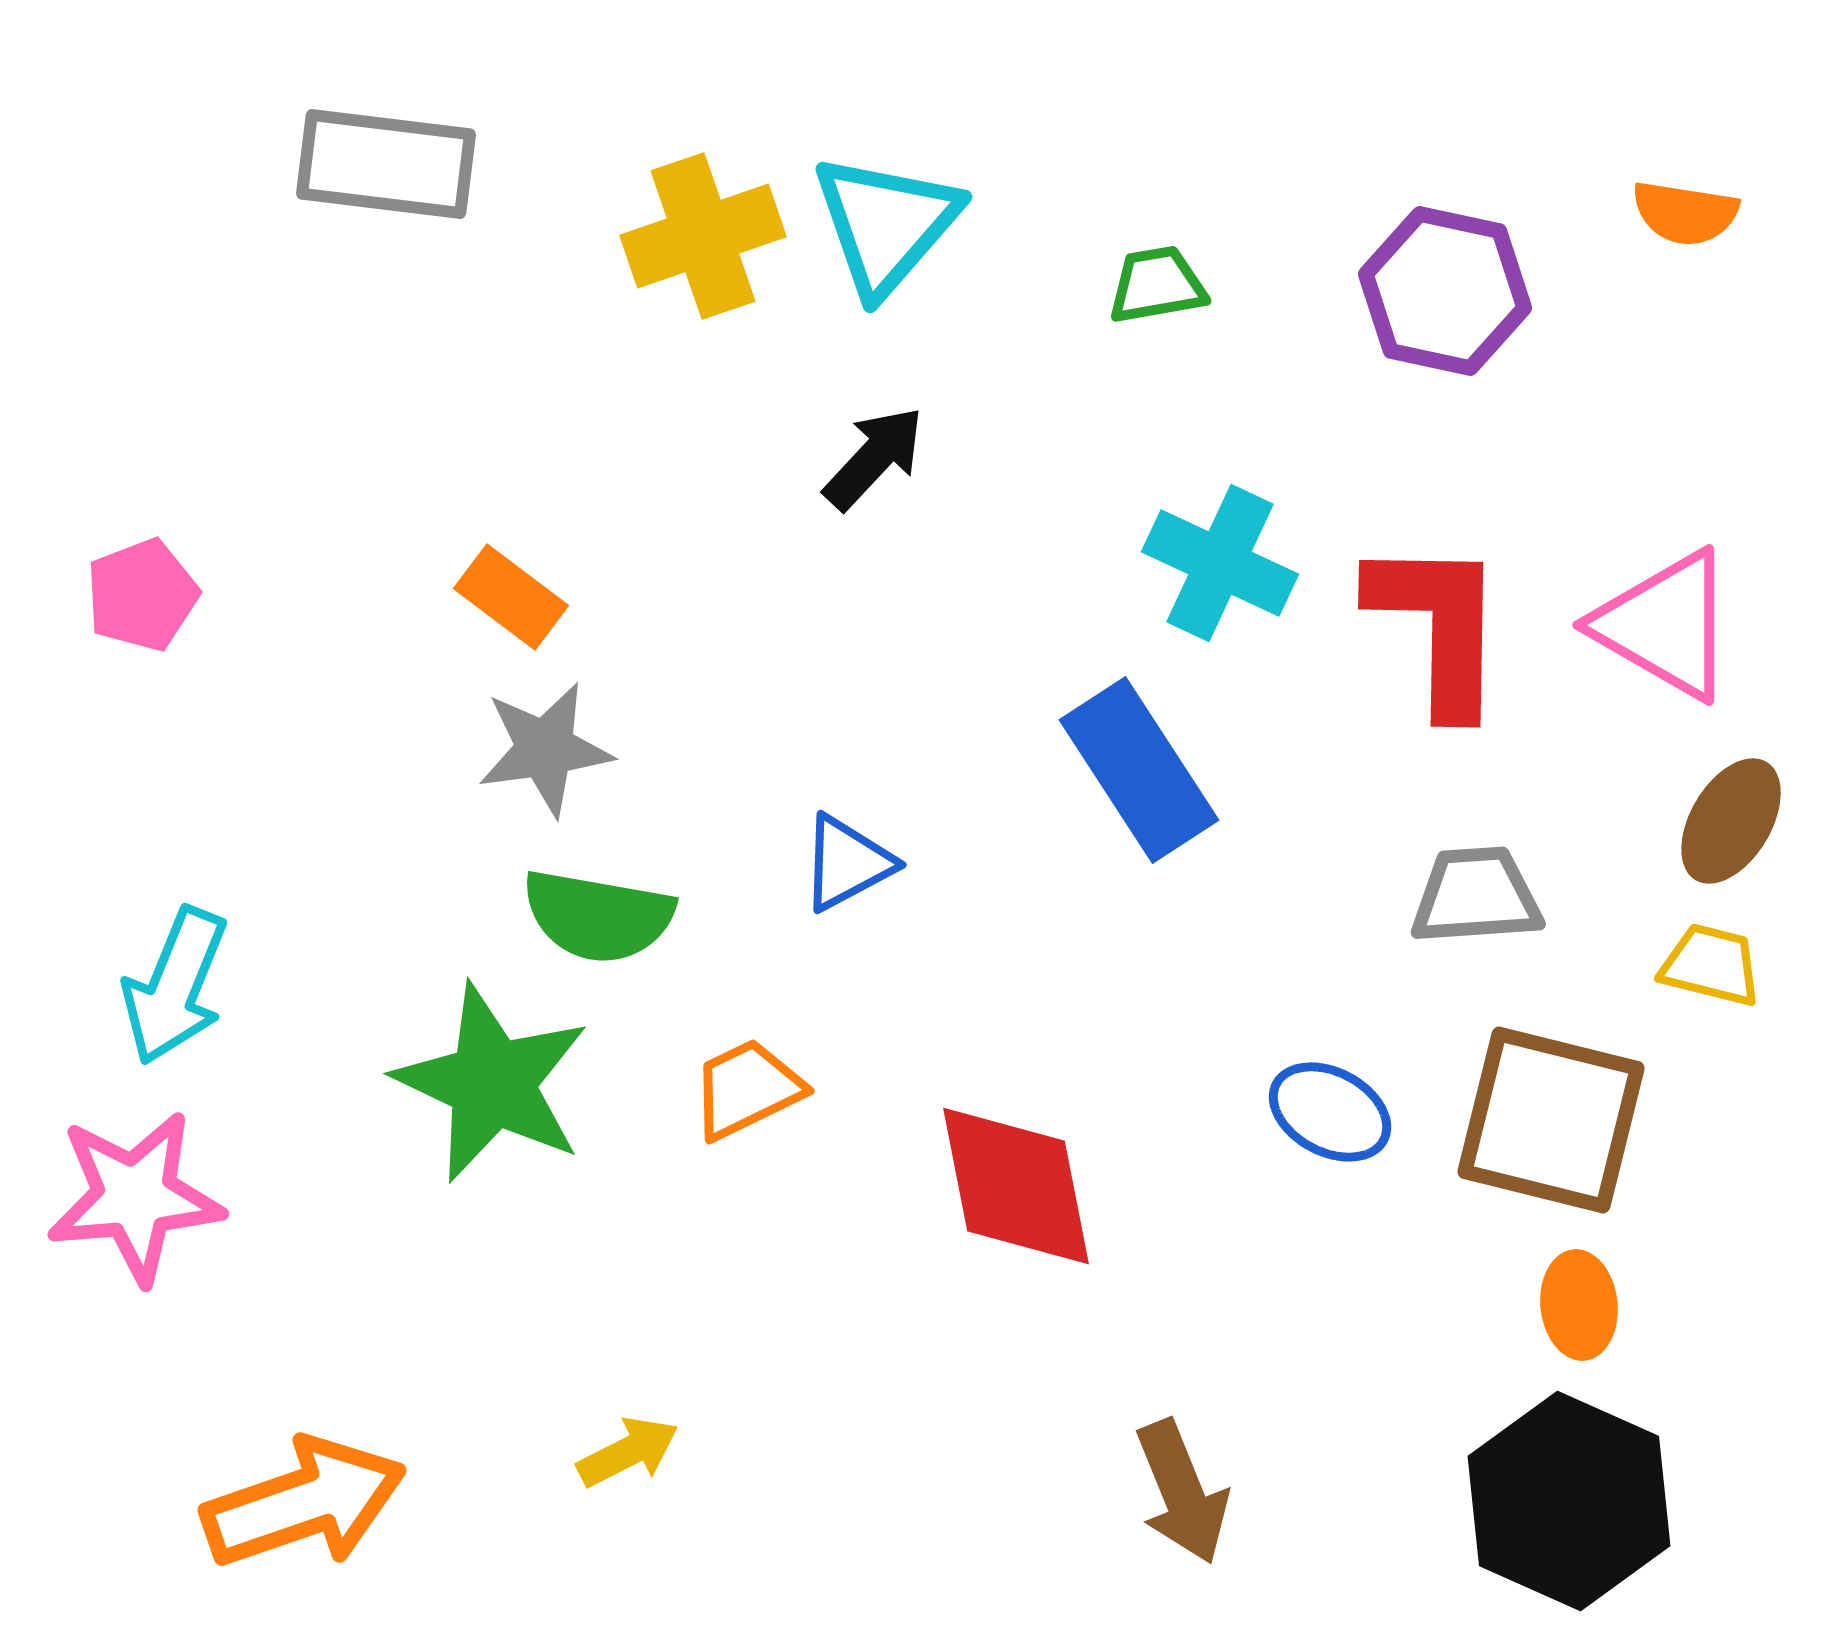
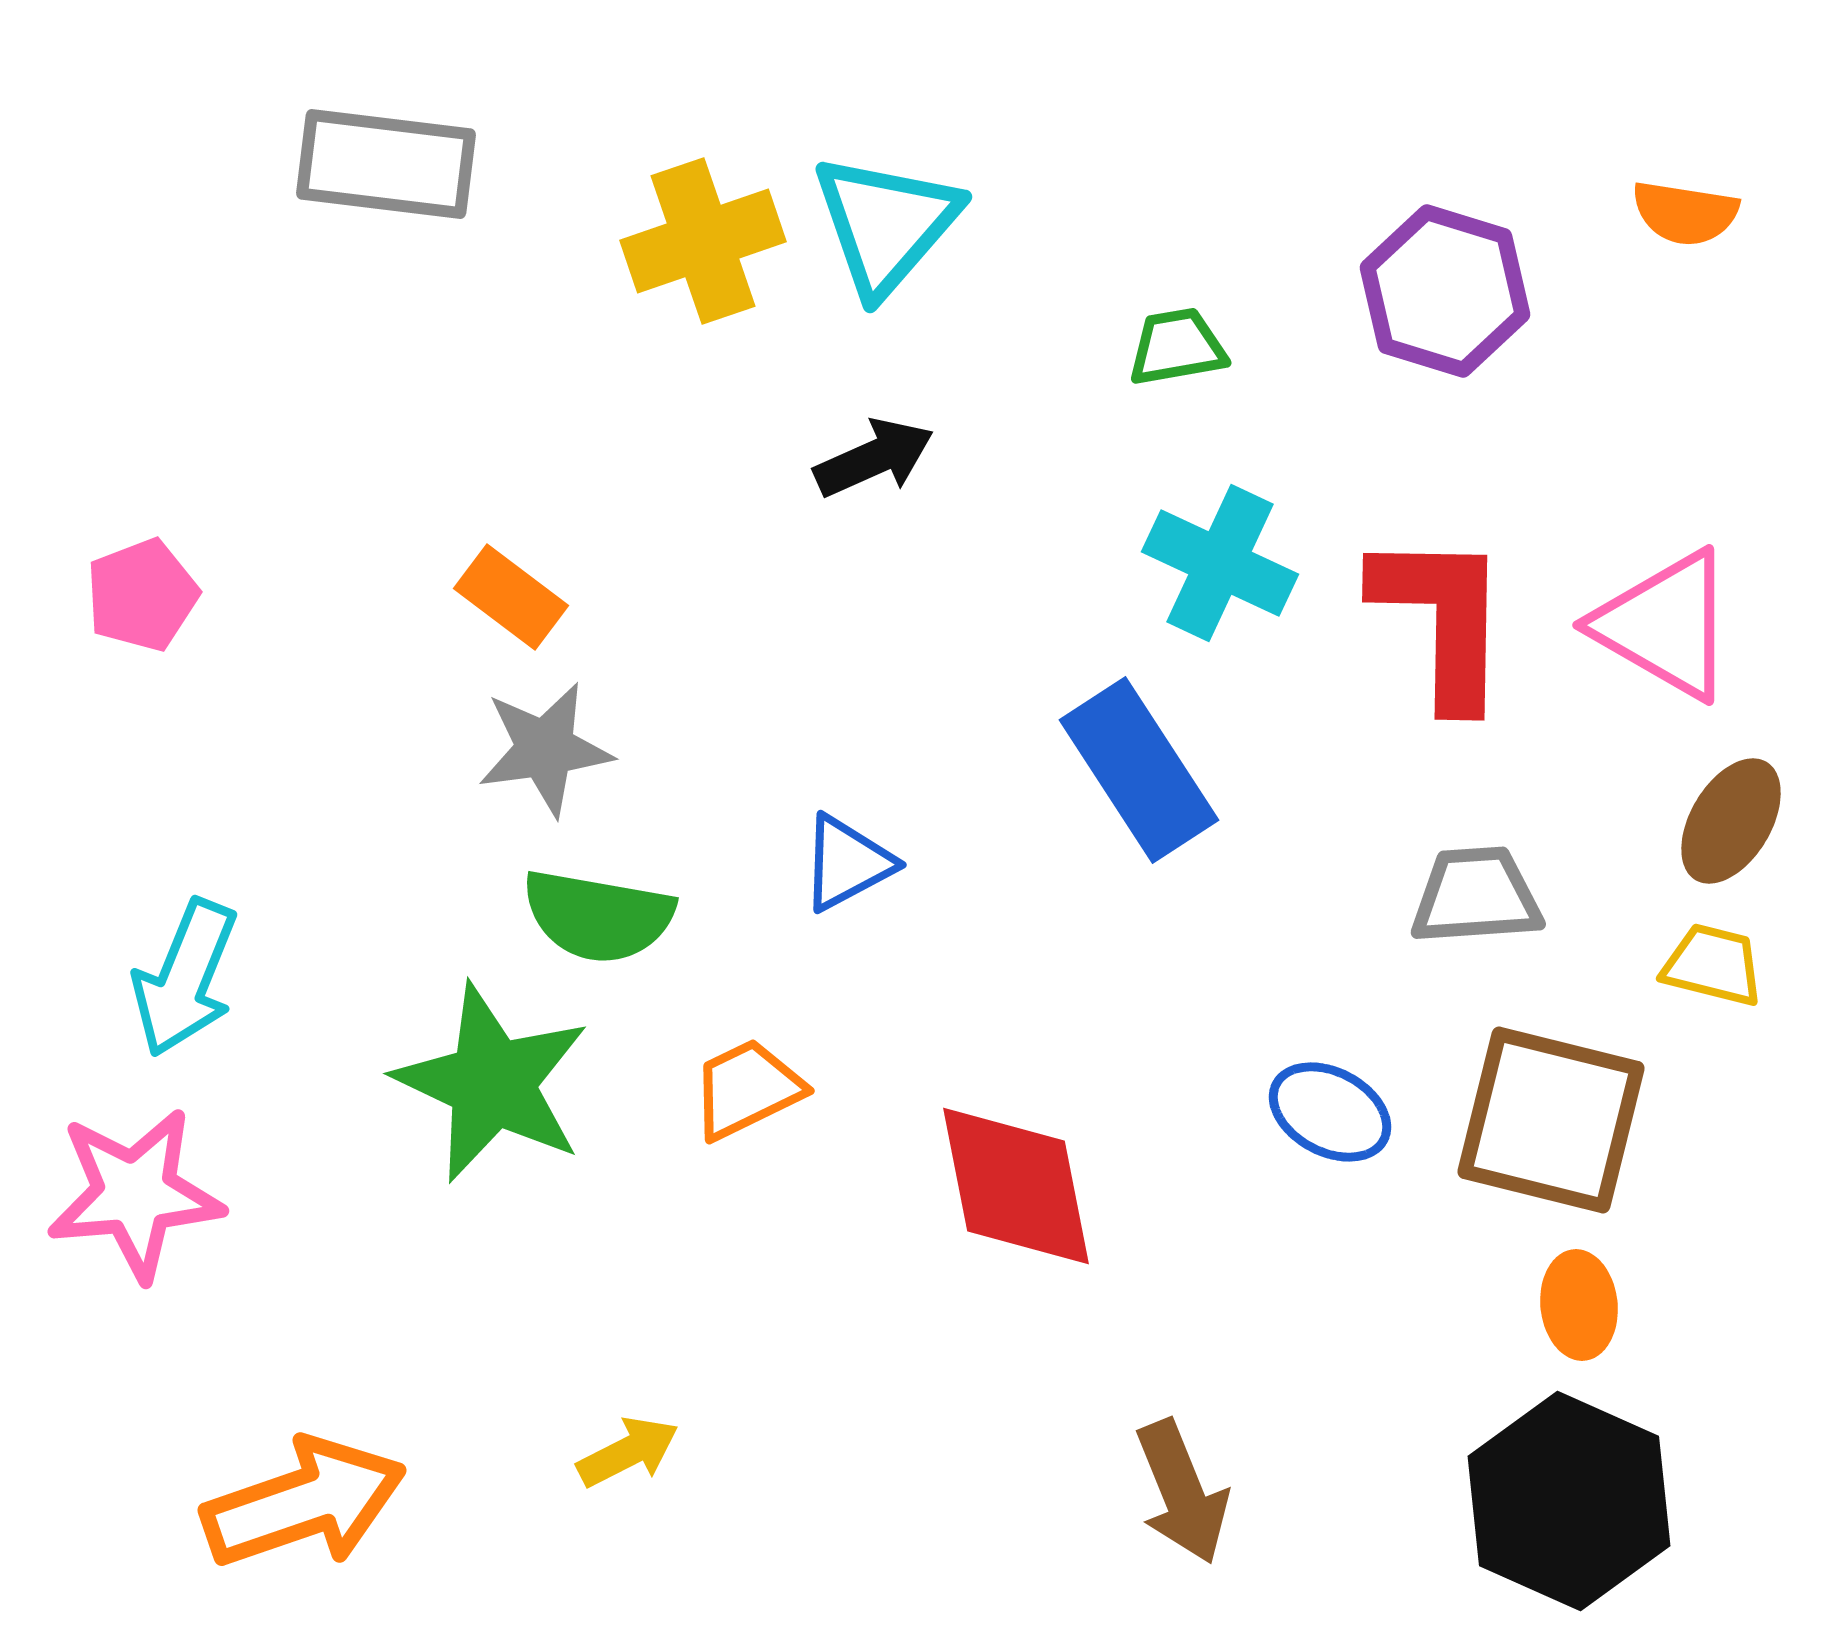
yellow cross: moved 5 px down
green trapezoid: moved 20 px right, 62 px down
purple hexagon: rotated 5 degrees clockwise
black arrow: rotated 23 degrees clockwise
red L-shape: moved 4 px right, 7 px up
yellow trapezoid: moved 2 px right
cyan arrow: moved 10 px right, 8 px up
pink star: moved 3 px up
